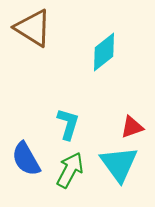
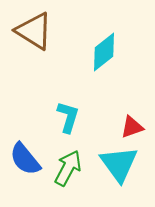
brown triangle: moved 1 px right, 3 px down
cyan L-shape: moved 7 px up
blue semicircle: moved 1 px left; rotated 9 degrees counterclockwise
green arrow: moved 2 px left, 2 px up
